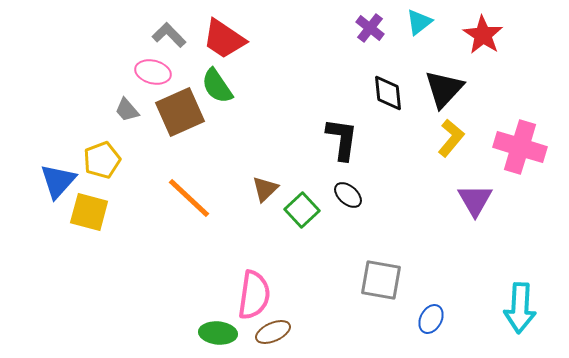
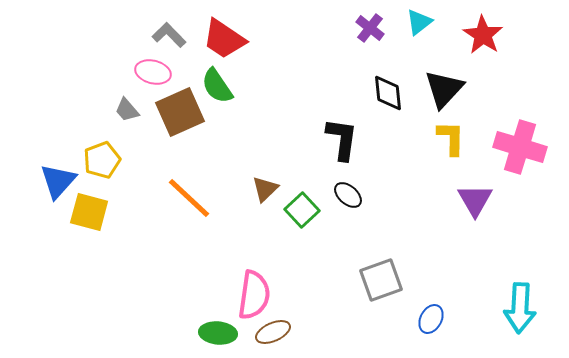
yellow L-shape: rotated 39 degrees counterclockwise
gray square: rotated 30 degrees counterclockwise
